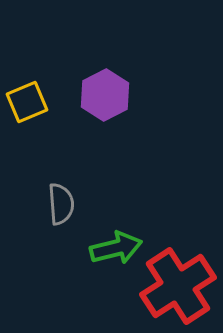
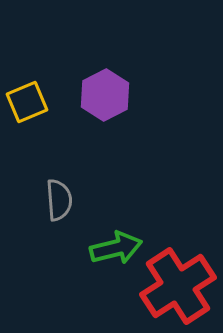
gray semicircle: moved 2 px left, 4 px up
